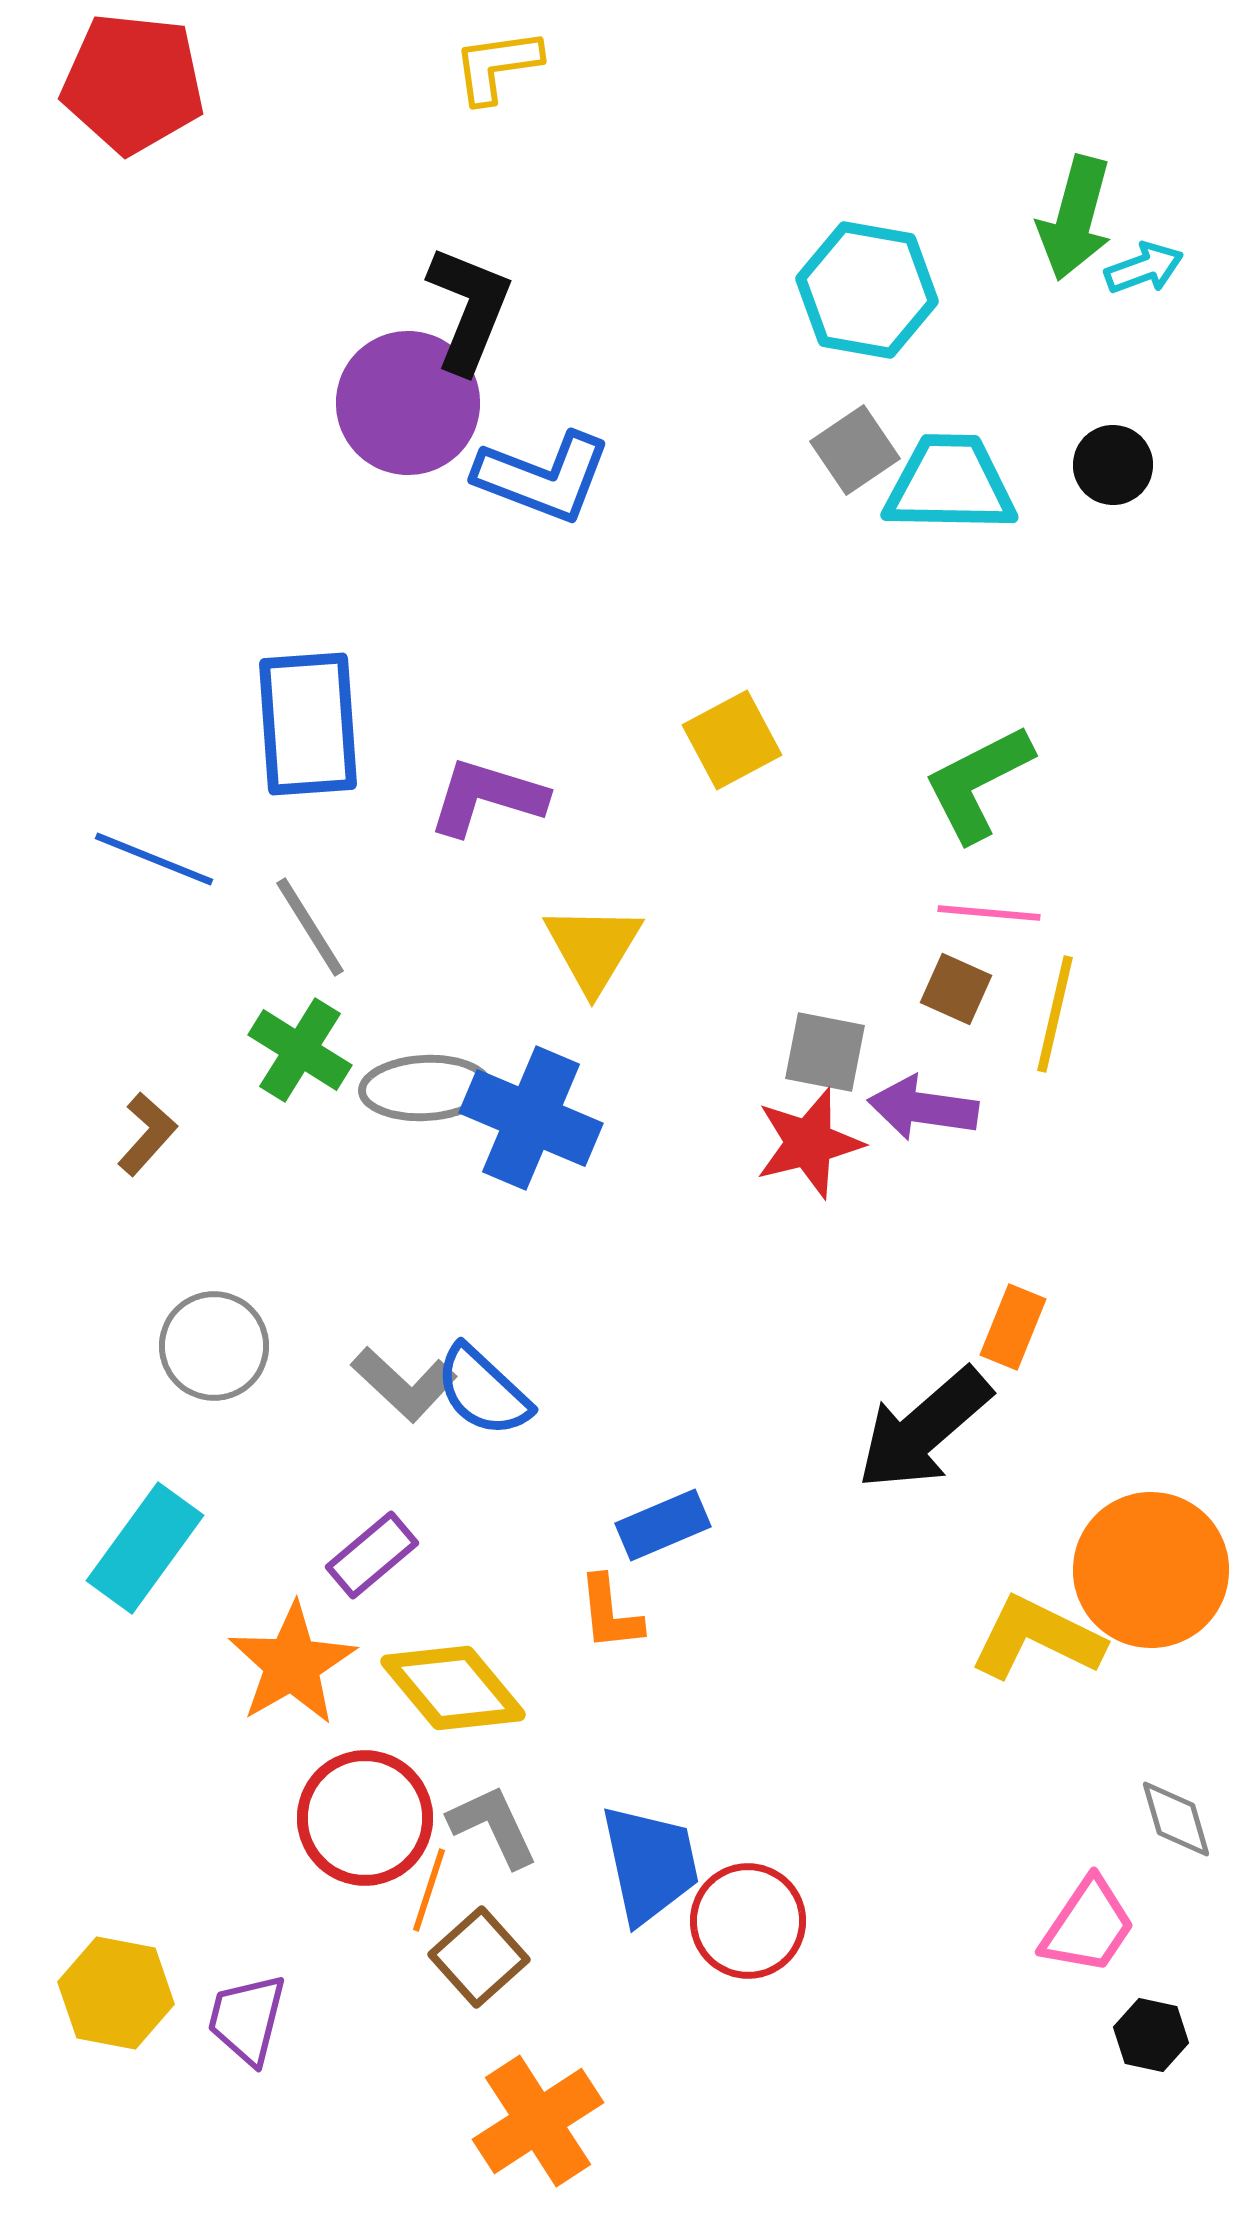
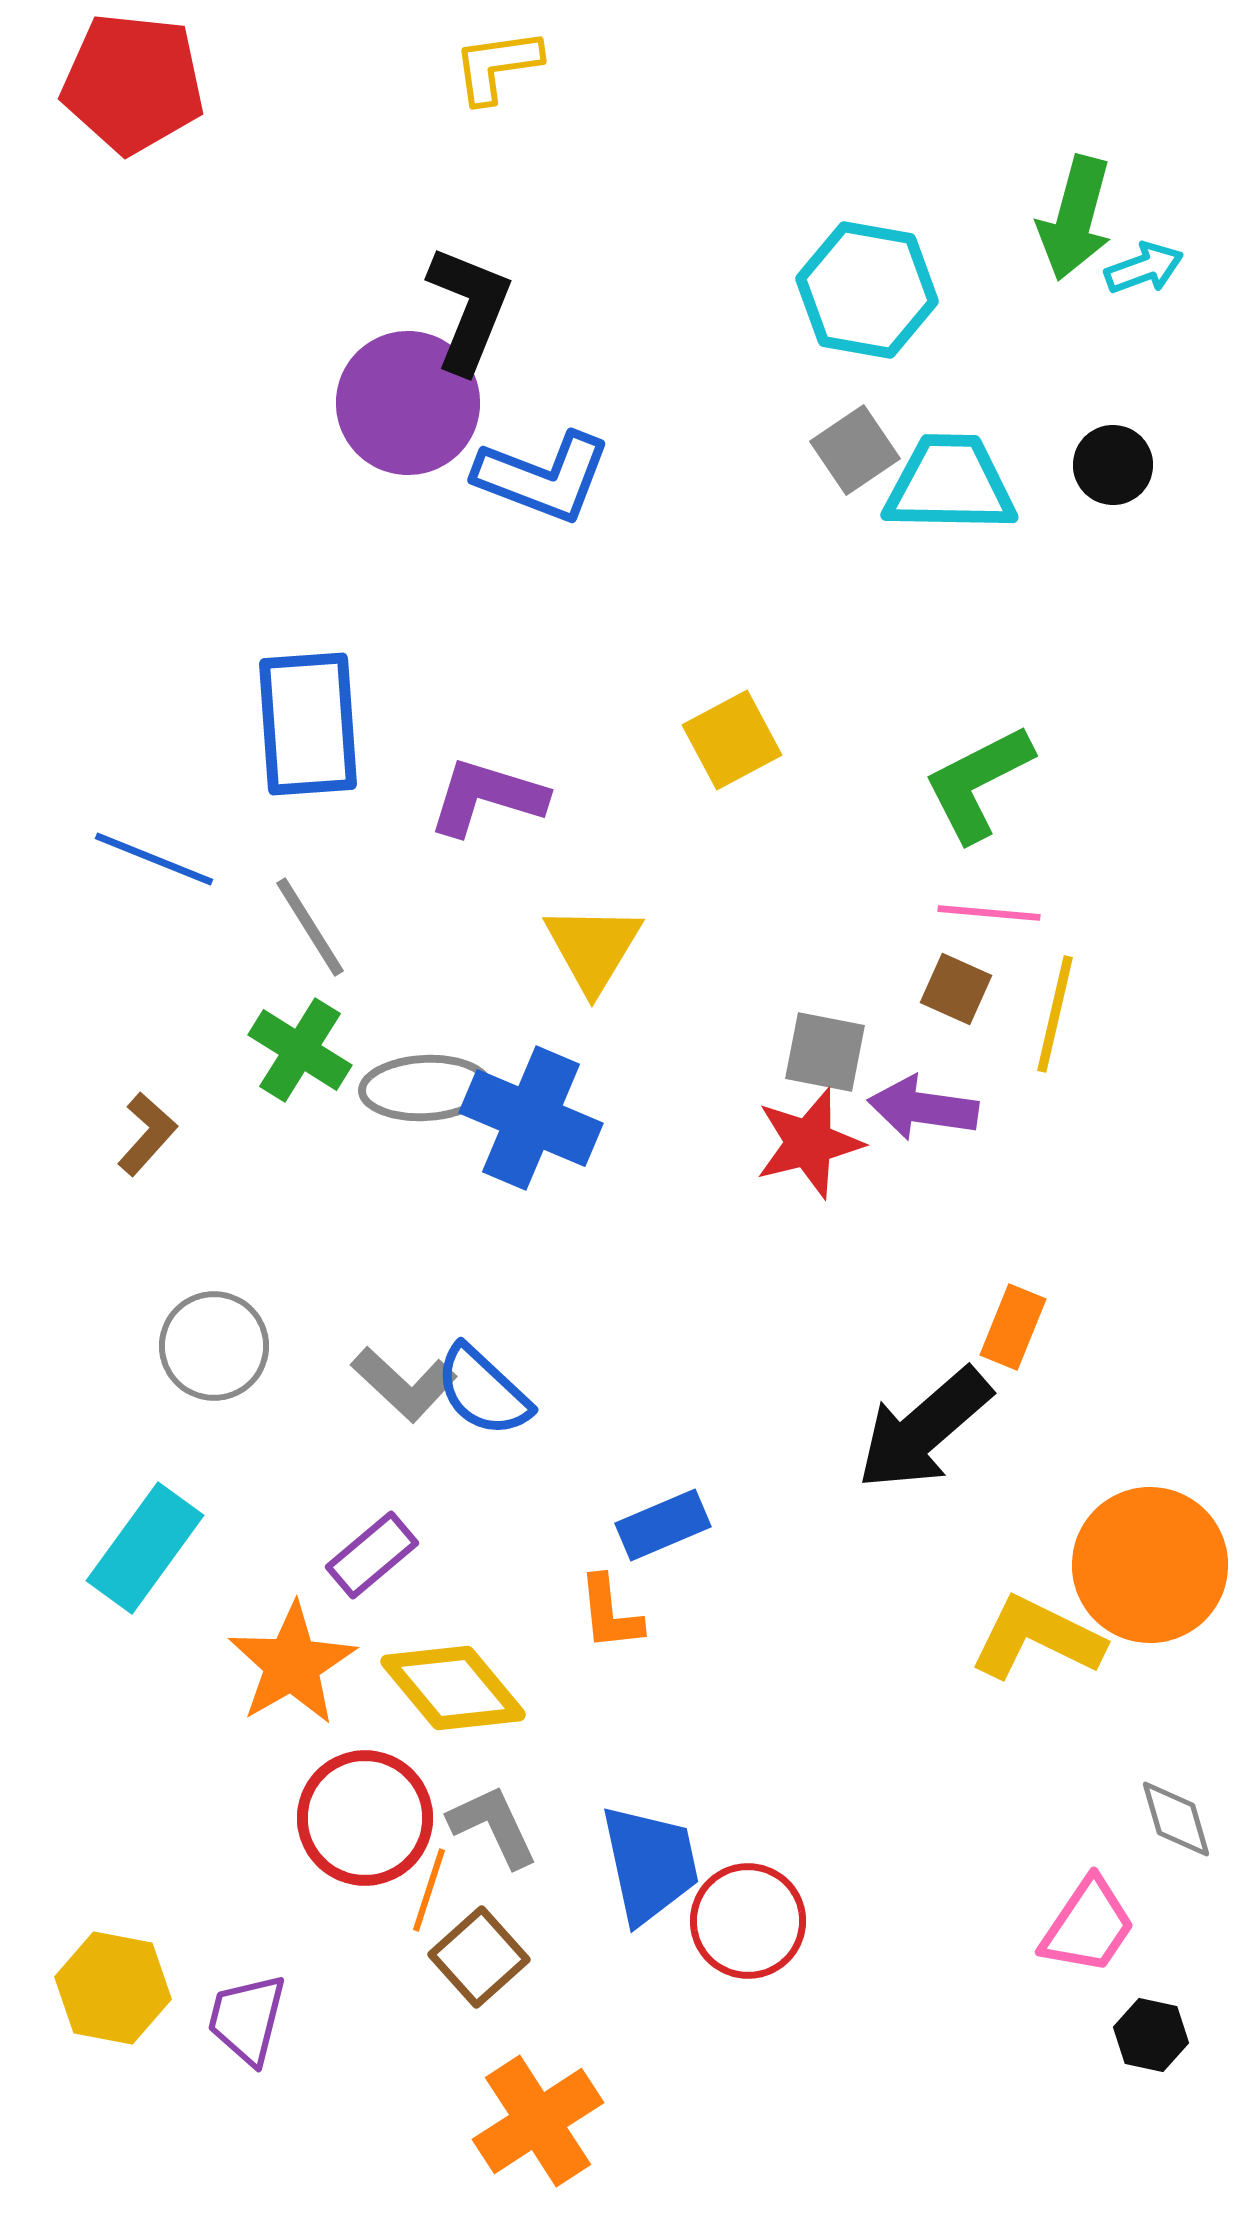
orange circle at (1151, 1570): moved 1 px left, 5 px up
yellow hexagon at (116, 1993): moved 3 px left, 5 px up
